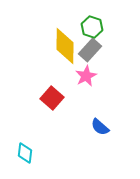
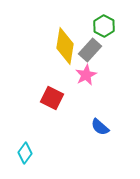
green hexagon: moved 12 px right, 1 px up; rotated 10 degrees clockwise
yellow diamond: rotated 9 degrees clockwise
pink star: moved 1 px up
red square: rotated 15 degrees counterclockwise
cyan diamond: rotated 30 degrees clockwise
